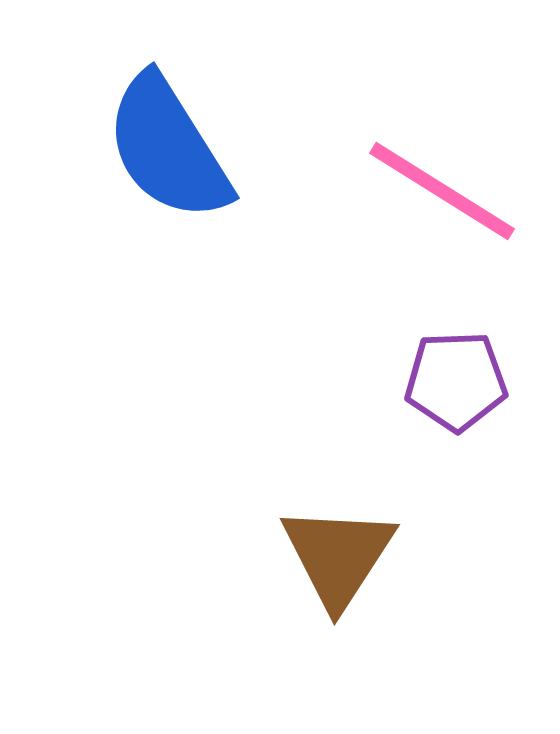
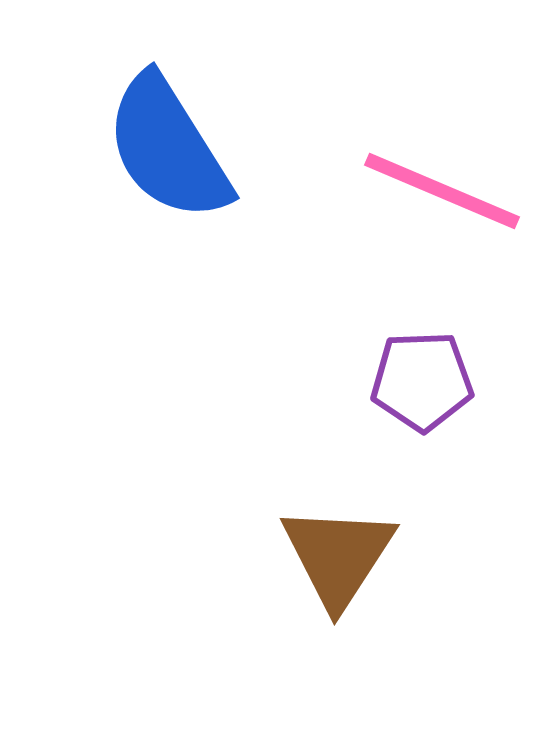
pink line: rotated 9 degrees counterclockwise
purple pentagon: moved 34 px left
